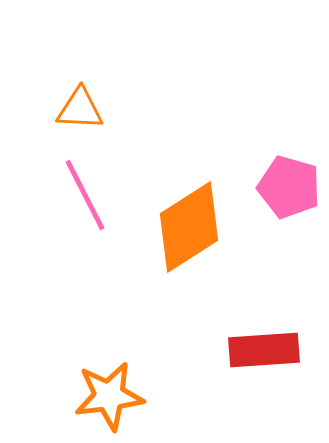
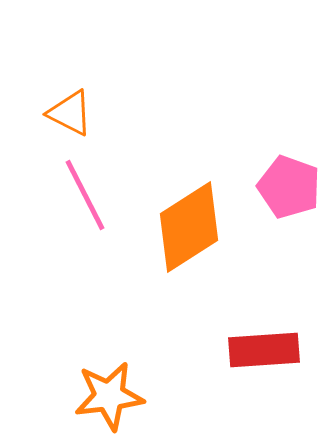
orange triangle: moved 10 px left, 4 px down; rotated 24 degrees clockwise
pink pentagon: rotated 4 degrees clockwise
